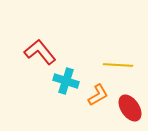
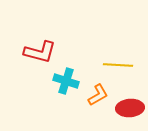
red L-shape: rotated 144 degrees clockwise
red ellipse: rotated 60 degrees counterclockwise
